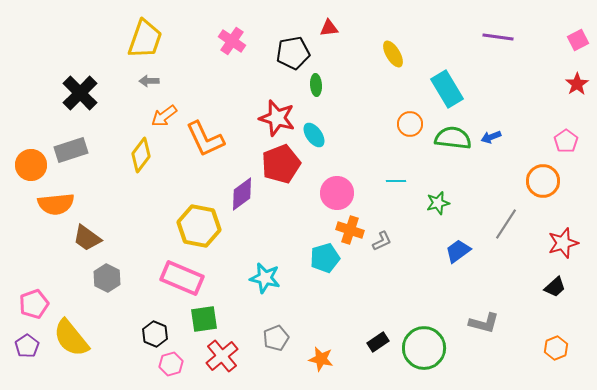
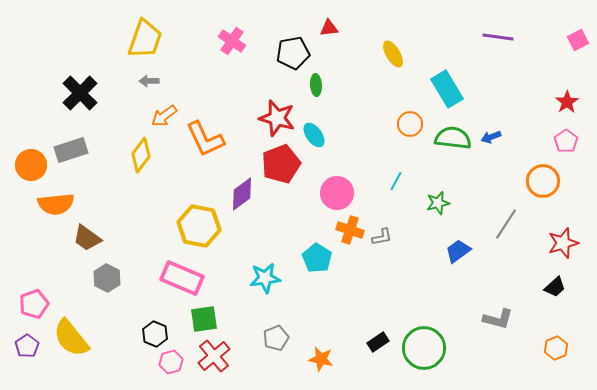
red star at (577, 84): moved 10 px left, 18 px down
cyan line at (396, 181): rotated 60 degrees counterclockwise
gray L-shape at (382, 241): moved 4 px up; rotated 15 degrees clockwise
cyan pentagon at (325, 258): moved 8 px left; rotated 24 degrees counterclockwise
cyan star at (265, 278): rotated 20 degrees counterclockwise
gray L-shape at (484, 323): moved 14 px right, 4 px up
red cross at (222, 356): moved 8 px left
pink hexagon at (171, 364): moved 2 px up
